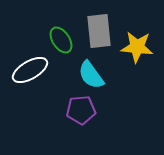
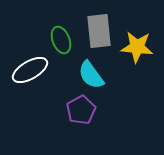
green ellipse: rotated 12 degrees clockwise
purple pentagon: rotated 24 degrees counterclockwise
